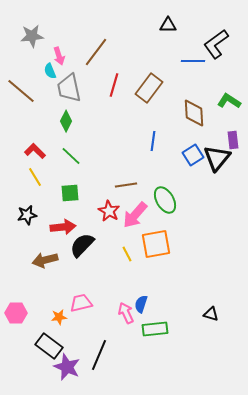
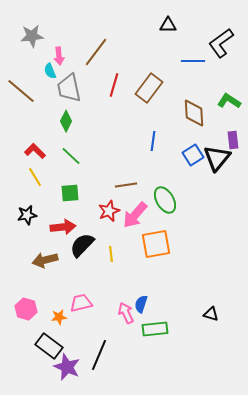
black L-shape at (216, 44): moved 5 px right, 1 px up
pink arrow at (59, 56): rotated 12 degrees clockwise
red star at (109, 211): rotated 20 degrees clockwise
yellow line at (127, 254): moved 16 px left; rotated 21 degrees clockwise
pink hexagon at (16, 313): moved 10 px right, 4 px up; rotated 15 degrees clockwise
